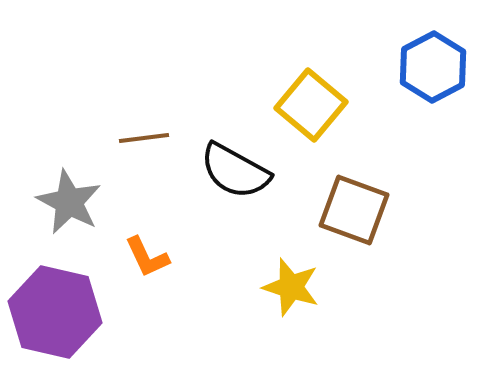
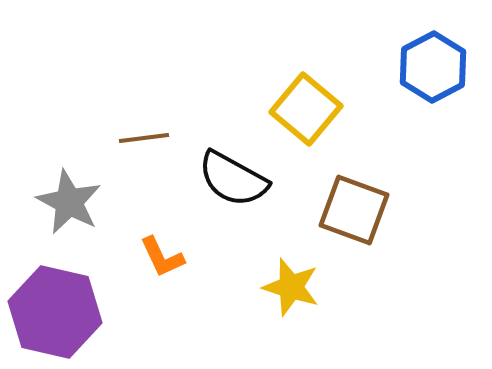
yellow square: moved 5 px left, 4 px down
black semicircle: moved 2 px left, 8 px down
orange L-shape: moved 15 px right
